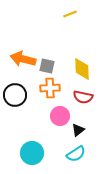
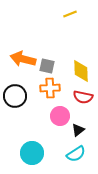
yellow diamond: moved 1 px left, 2 px down
black circle: moved 1 px down
